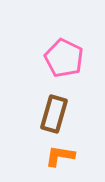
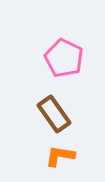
brown rectangle: rotated 51 degrees counterclockwise
